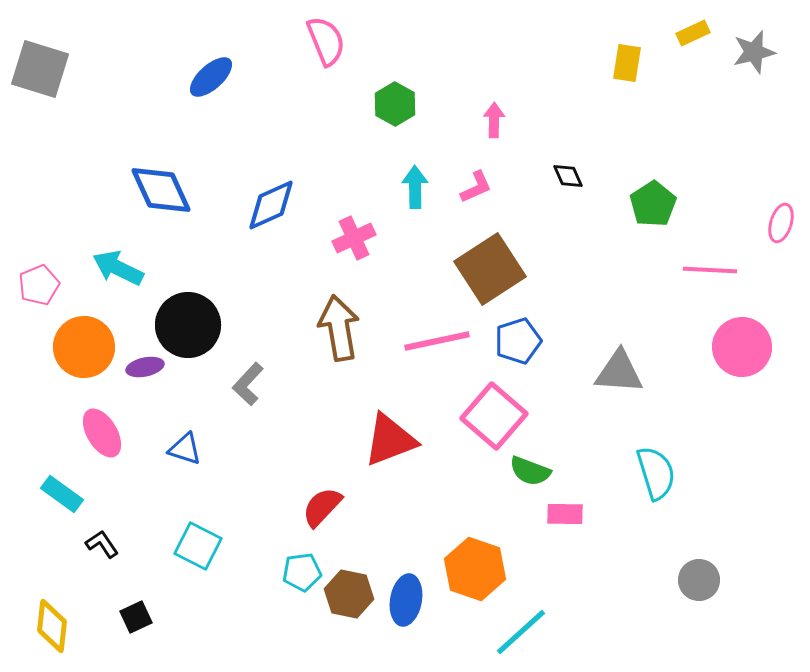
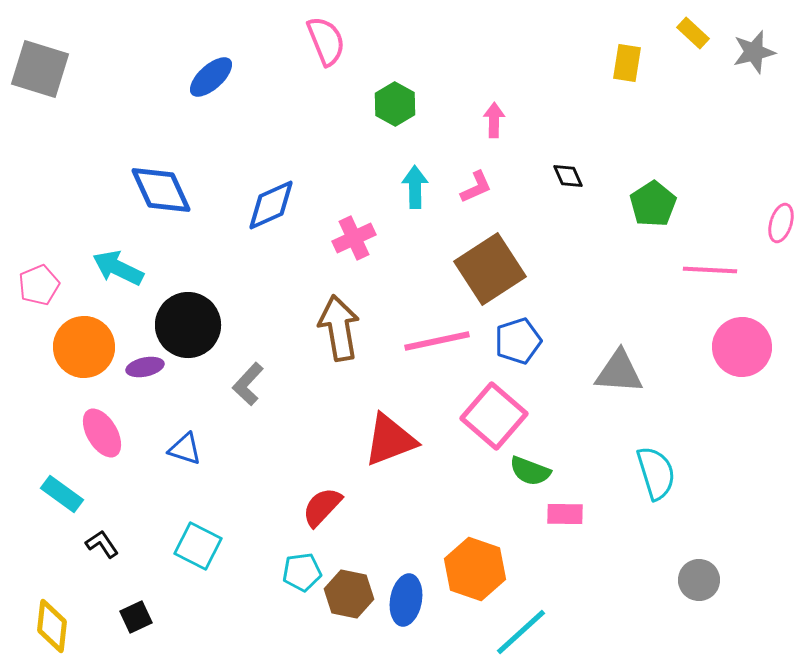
yellow rectangle at (693, 33): rotated 68 degrees clockwise
